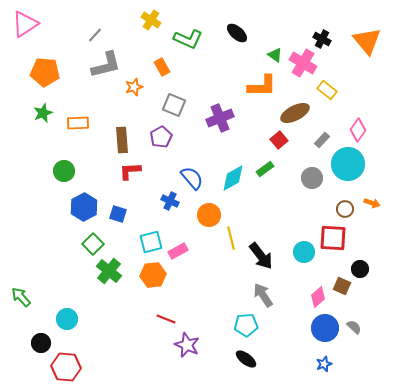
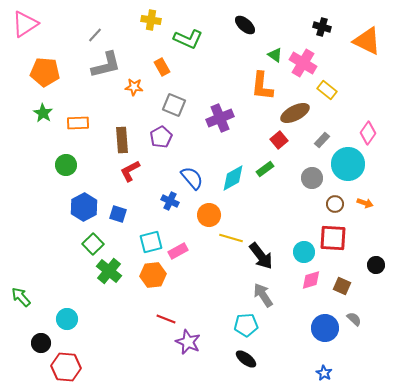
yellow cross at (151, 20): rotated 24 degrees counterclockwise
black ellipse at (237, 33): moved 8 px right, 8 px up
black cross at (322, 39): moved 12 px up; rotated 12 degrees counterclockwise
orange triangle at (367, 41): rotated 24 degrees counterclockwise
orange L-shape at (262, 86): rotated 96 degrees clockwise
orange star at (134, 87): rotated 24 degrees clockwise
green star at (43, 113): rotated 18 degrees counterclockwise
pink diamond at (358, 130): moved 10 px right, 3 px down
green circle at (64, 171): moved 2 px right, 6 px up
red L-shape at (130, 171): rotated 25 degrees counterclockwise
orange arrow at (372, 203): moved 7 px left
brown circle at (345, 209): moved 10 px left, 5 px up
yellow line at (231, 238): rotated 60 degrees counterclockwise
black circle at (360, 269): moved 16 px right, 4 px up
pink diamond at (318, 297): moved 7 px left, 17 px up; rotated 25 degrees clockwise
gray semicircle at (354, 327): moved 8 px up
purple star at (187, 345): moved 1 px right, 3 px up
blue star at (324, 364): moved 9 px down; rotated 21 degrees counterclockwise
